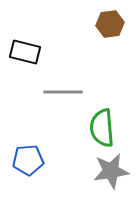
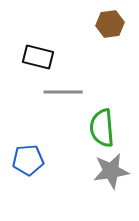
black rectangle: moved 13 px right, 5 px down
